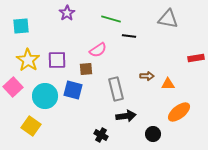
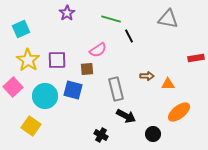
cyan square: moved 3 px down; rotated 18 degrees counterclockwise
black line: rotated 56 degrees clockwise
brown square: moved 1 px right
black arrow: rotated 36 degrees clockwise
